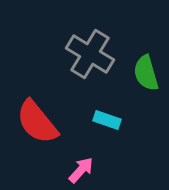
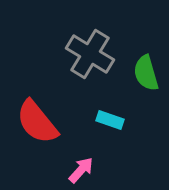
cyan rectangle: moved 3 px right
